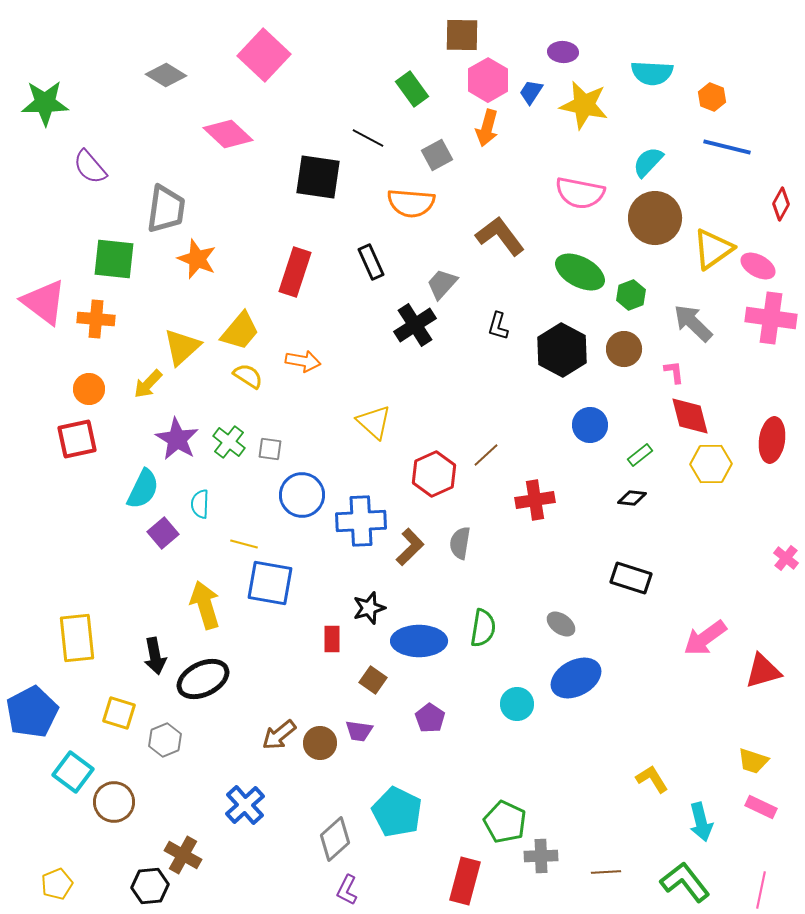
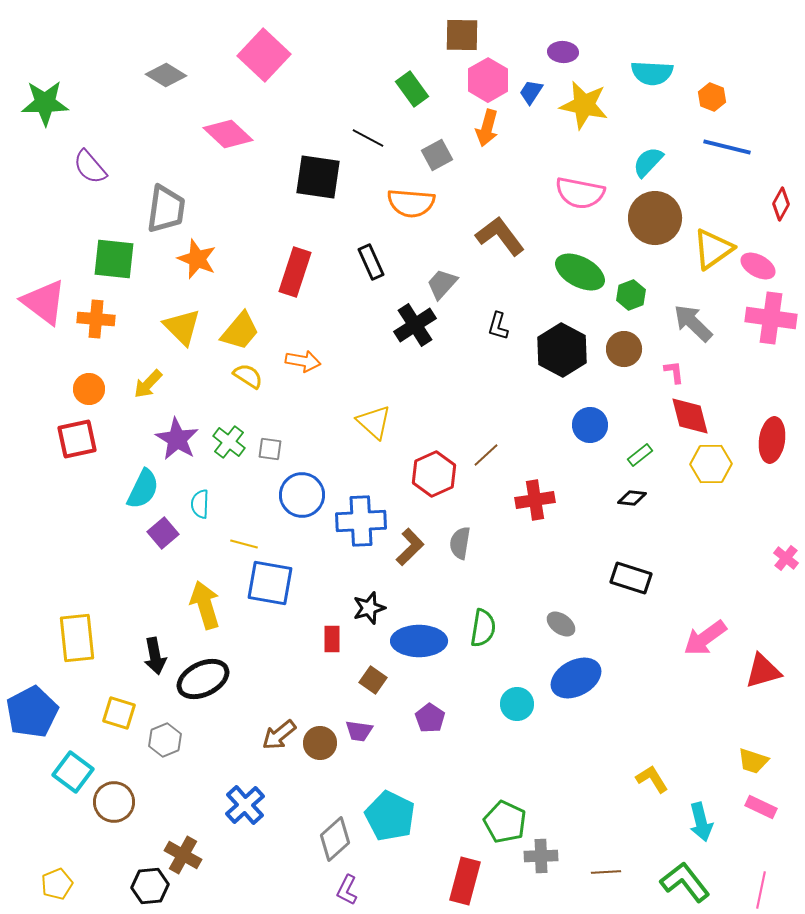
yellow triangle at (182, 347): moved 20 px up; rotated 33 degrees counterclockwise
cyan pentagon at (397, 812): moved 7 px left, 4 px down
